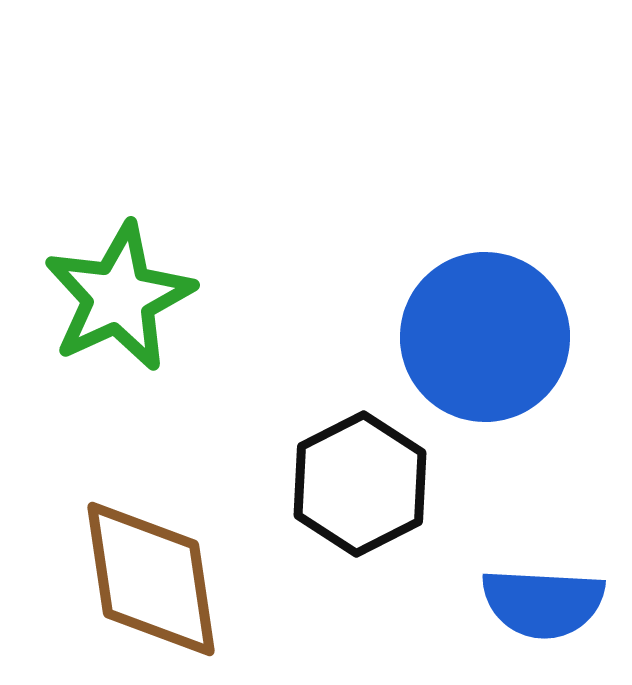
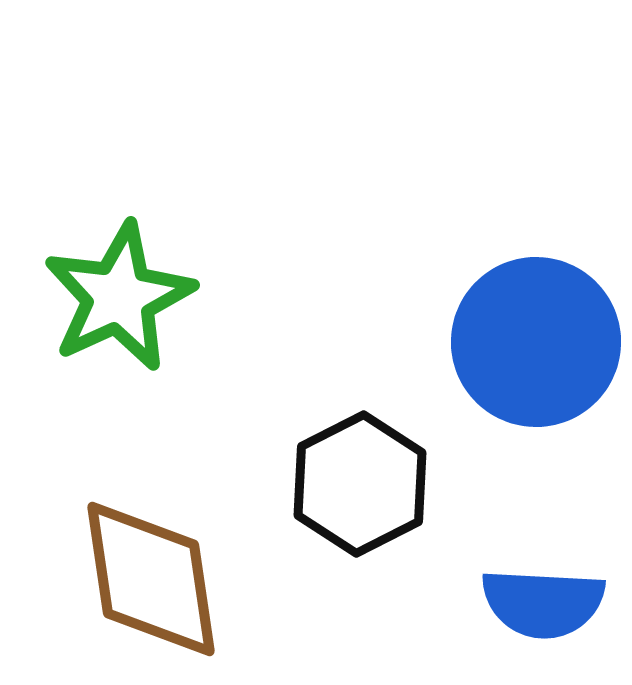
blue circle: moved 51 px right, 5 px down
